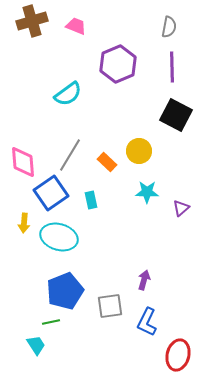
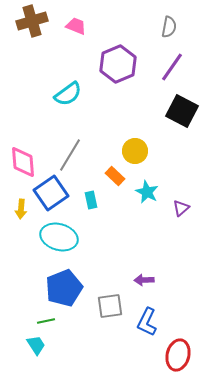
purple line: rotated 36 degrees clockwise
black square: moved 6 px right, 4 px up
yellow circle: moved 4 px left
orange rectangle: moved 8 px right, 14 px down
cyan star: rotated 25 degrees clockwise
yellow arrow: moved 3 px left, 14 px up
purple arrow: rotated 108 degrees counterclockwise
blue pentagon: moved 1 px left, 3 px up
green line: moved 5 px left, 1 px up
